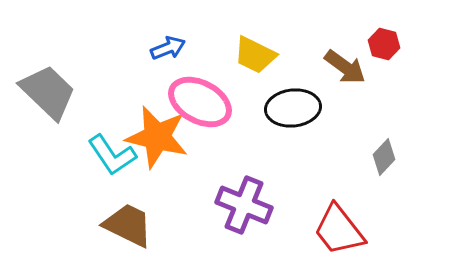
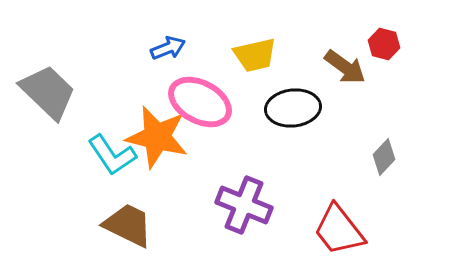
yellow trapezoid: rotated 39 degrees counterclockwise
